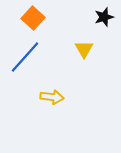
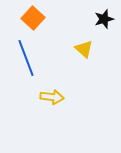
black star: moved 2 px down
yellow triangle: rotated 18 degrees counterclockwise
blue line: moved 1 px right, 1 px down; rotated 63 degrees counterclockwise
